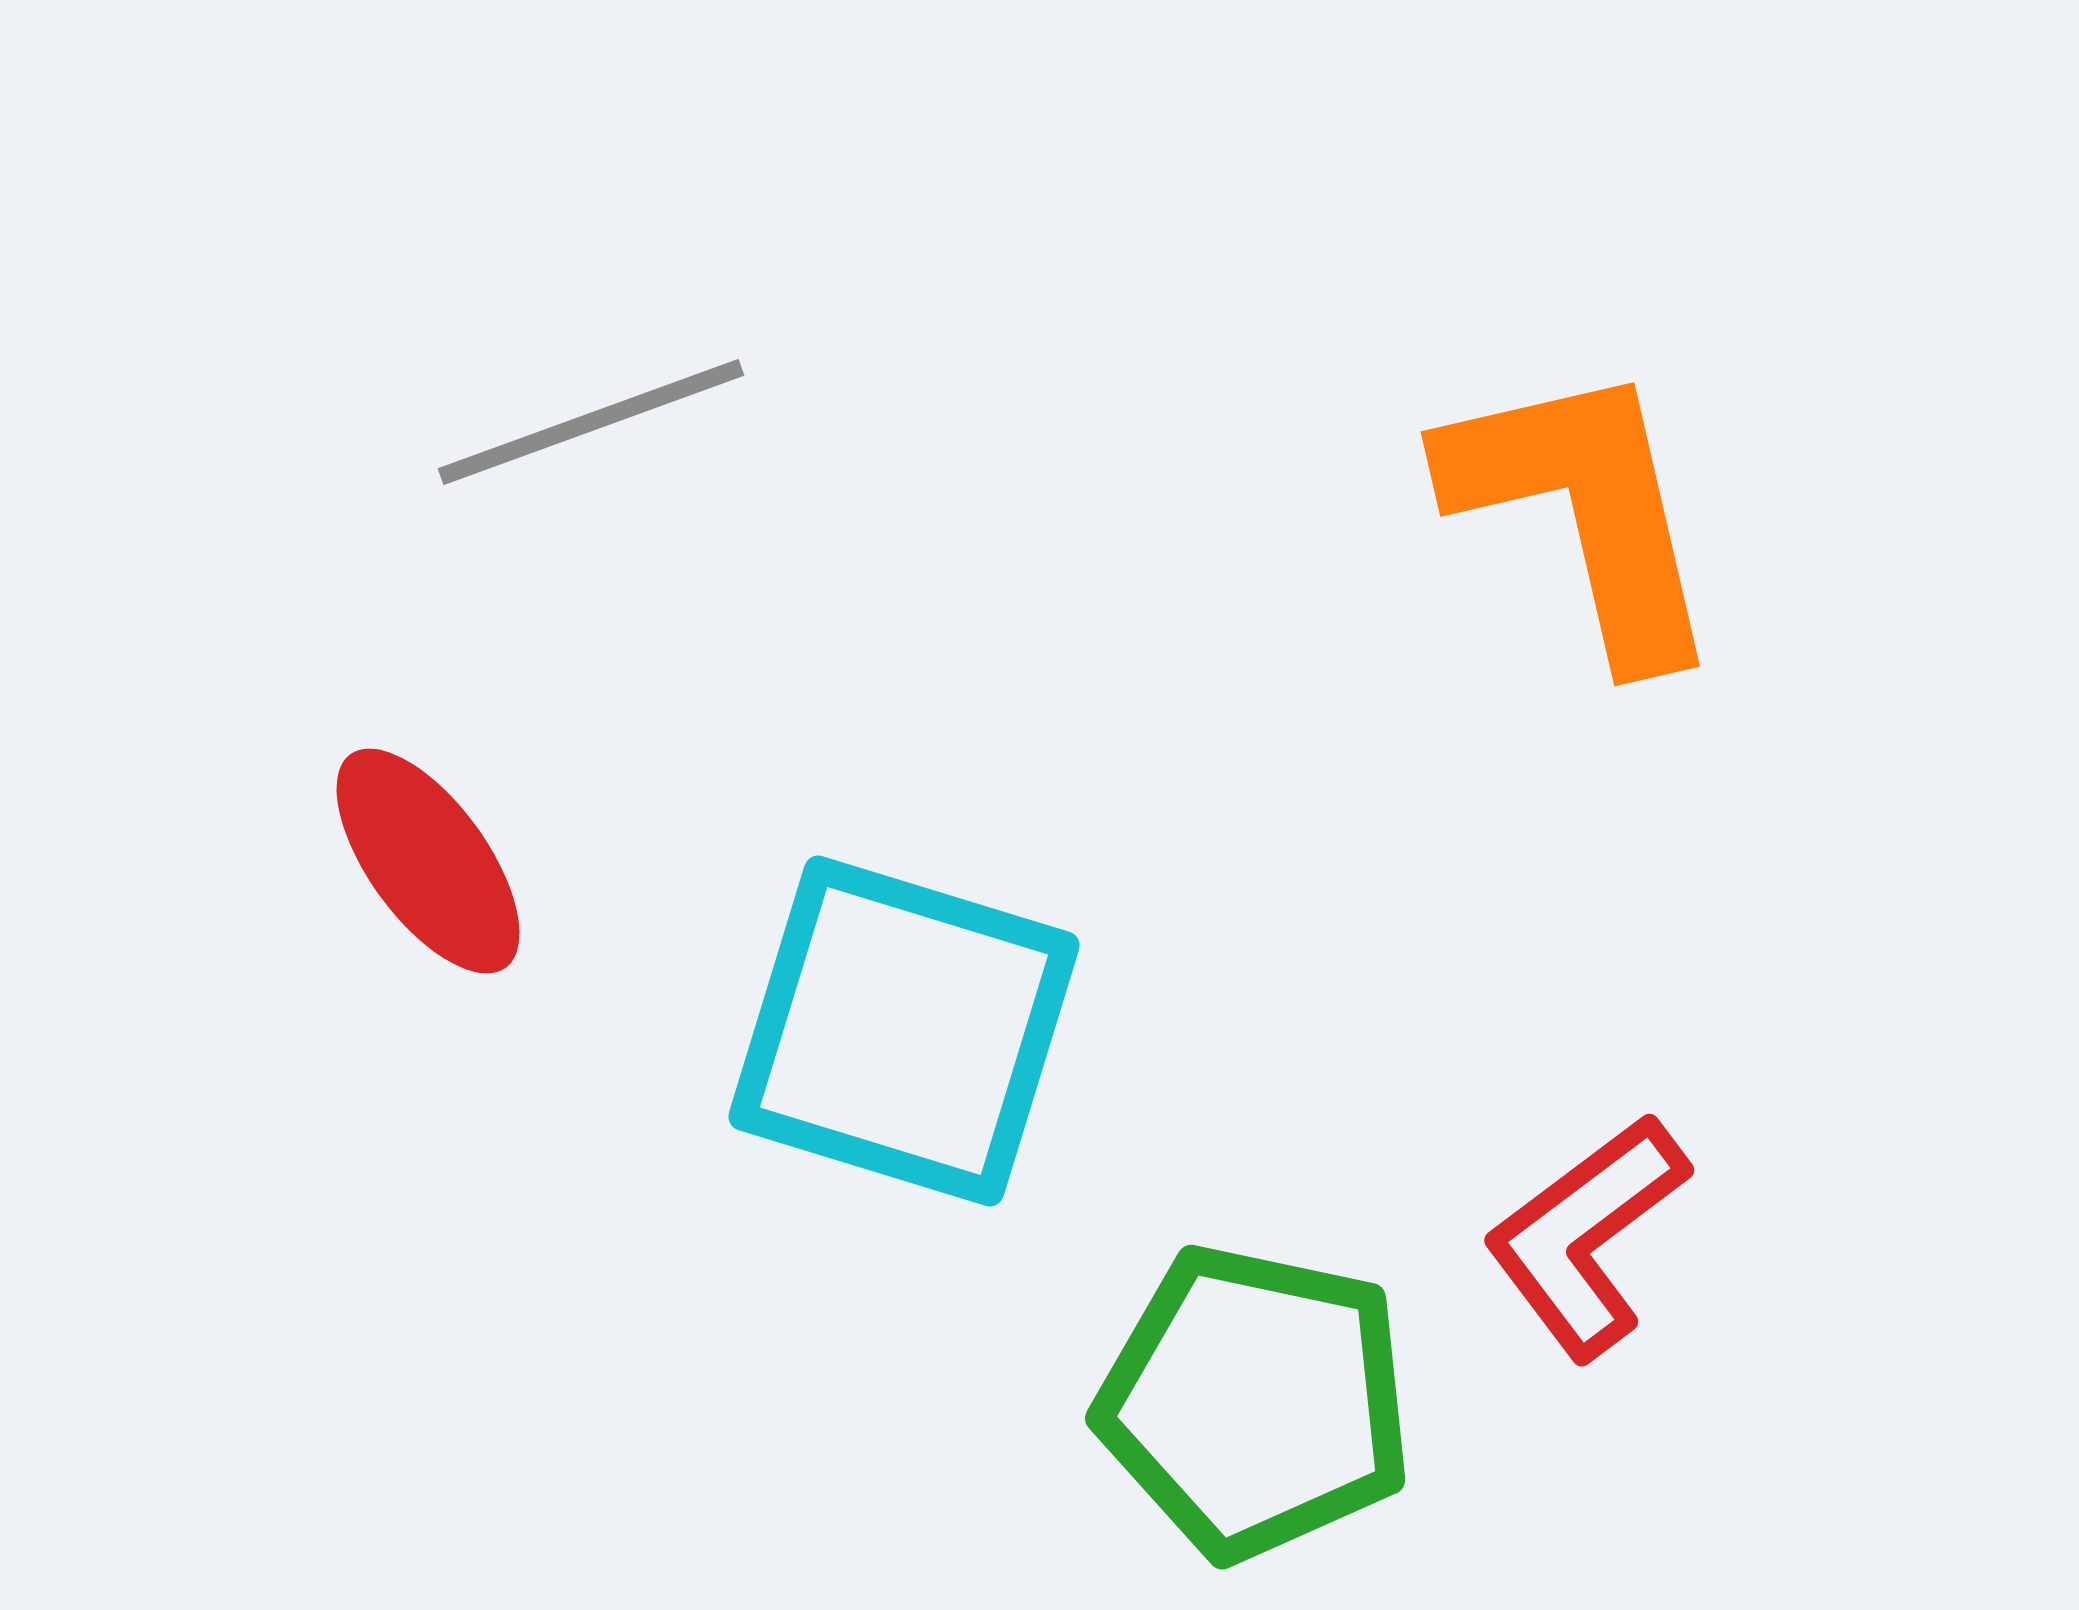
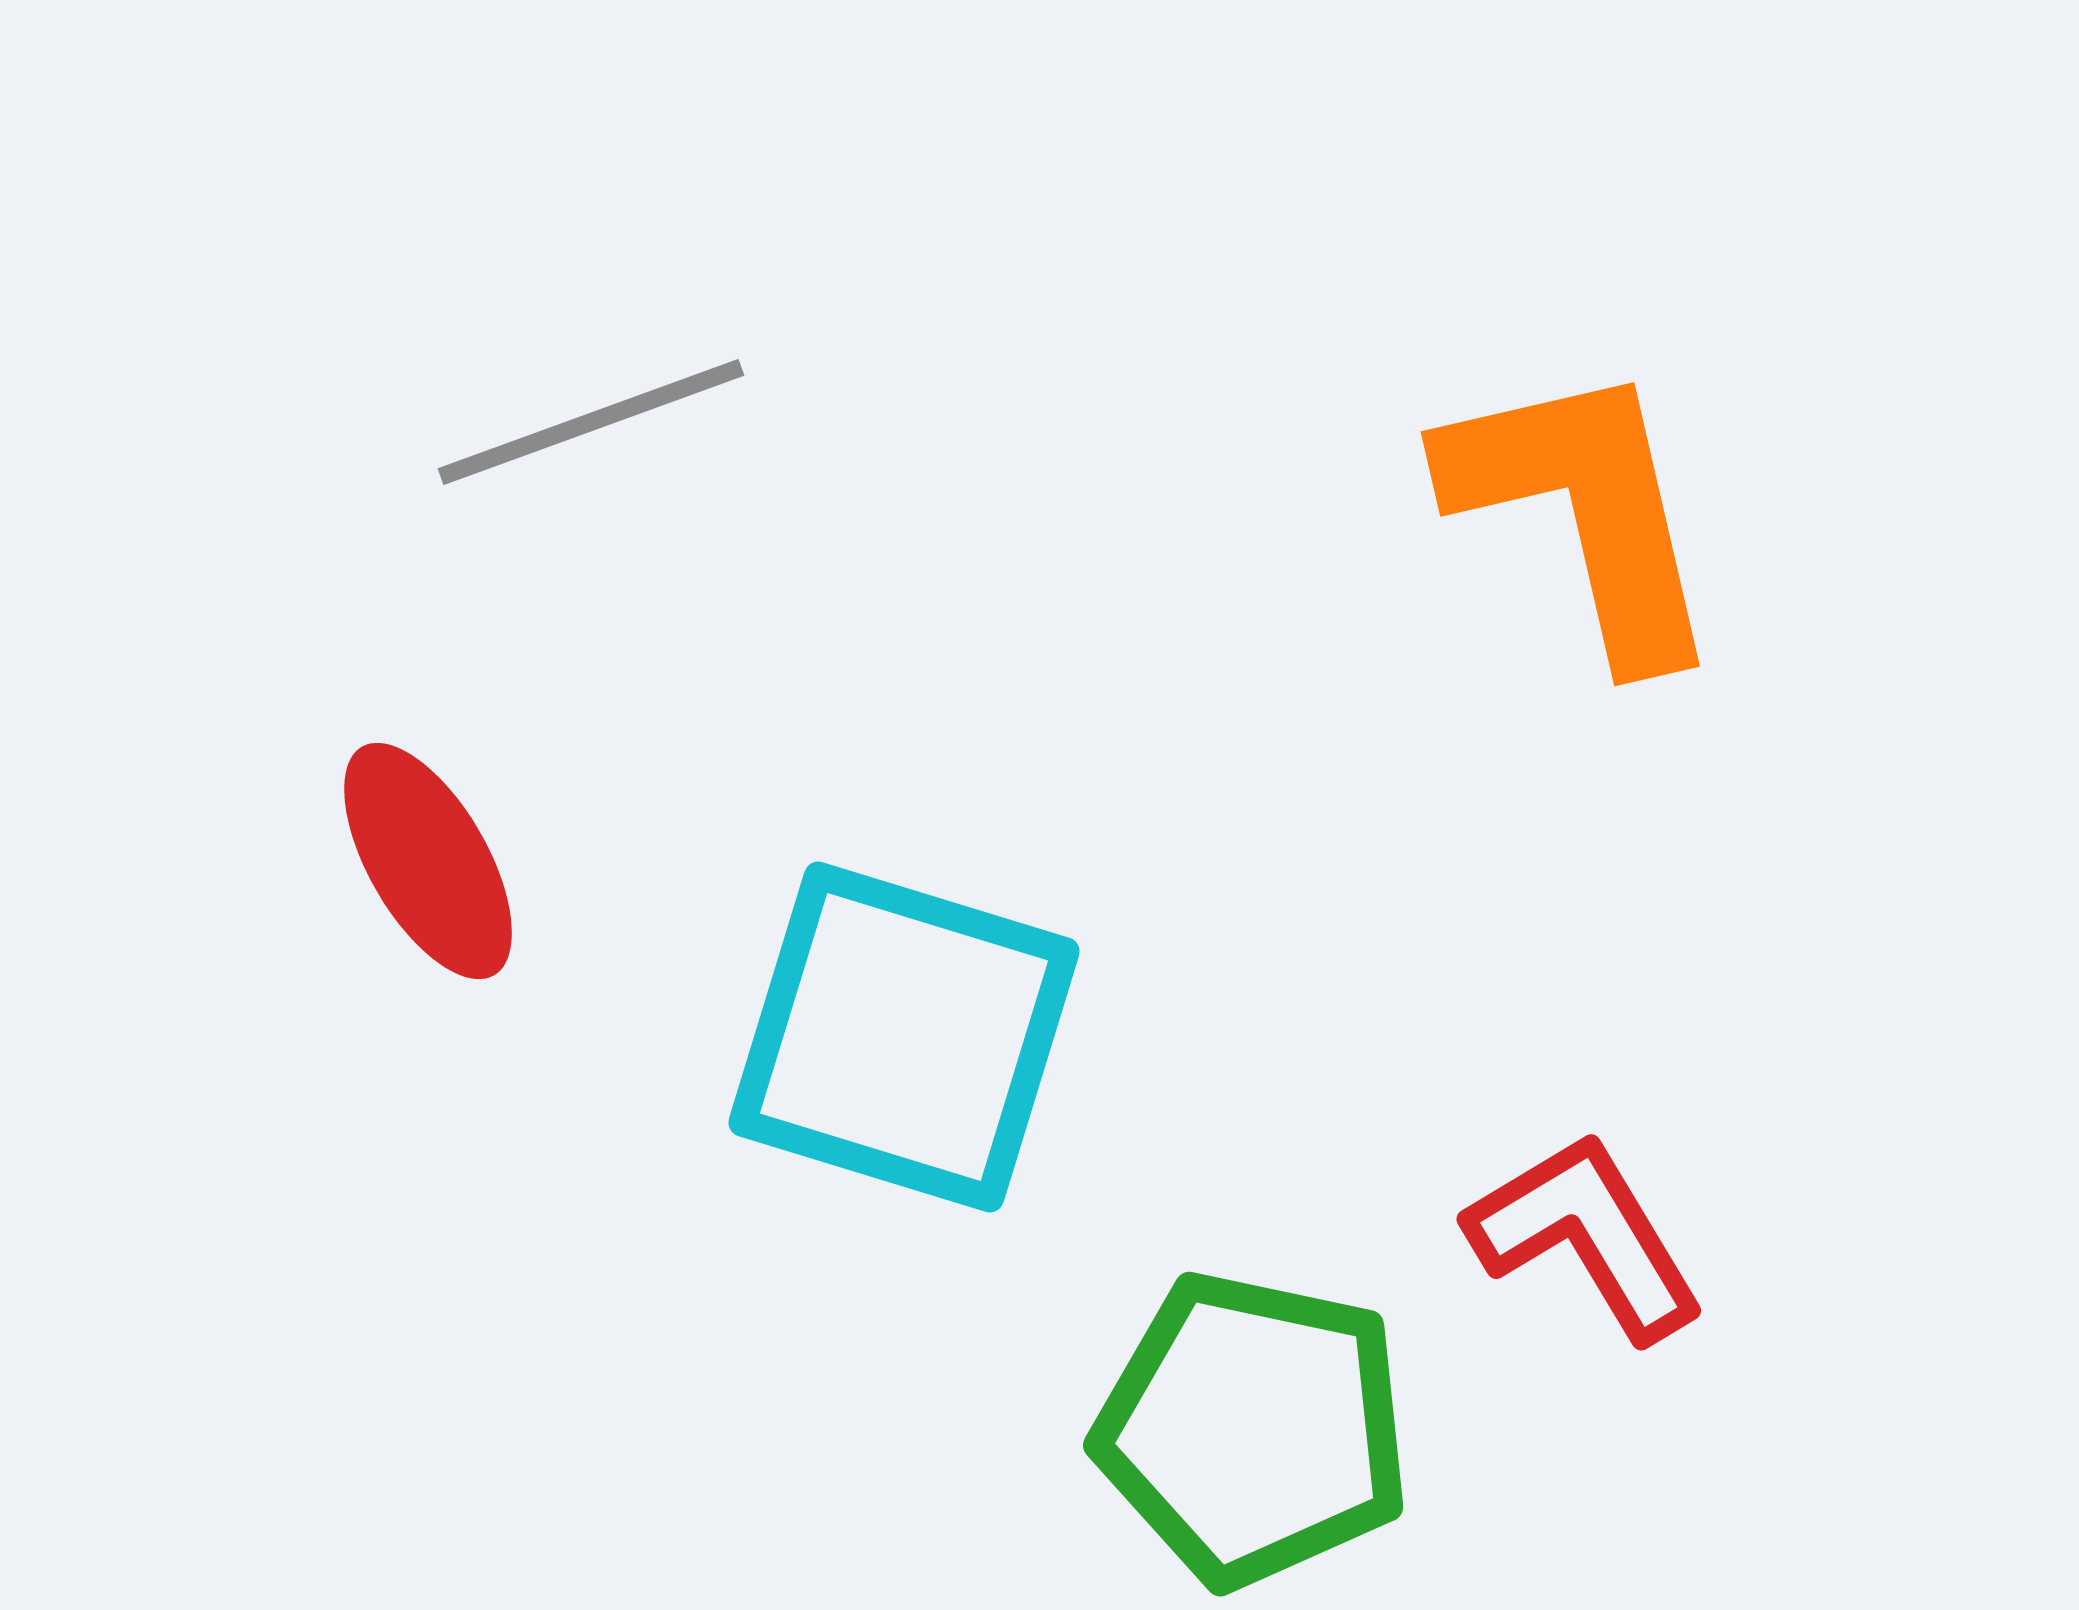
red ellipse: rotated 6 degrees clockwise
cyan square: moved 6 px down
red L-shape: rotated 96 degrees clockwise
green pentagon: moved 2 px left, 27 px down
